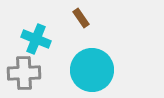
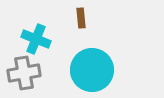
brown rectangle: rotated 30 degrees clockwise
gray cross: rotated 8 degrees counterclockwise
